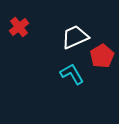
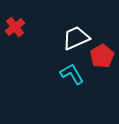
red cross: moved 4 px left
white trapezoid: moved 1 px right, 1 px down
